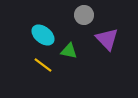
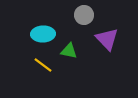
cyan ellipse: moved 1 px up; rotated 40 degrees counterclockwise
